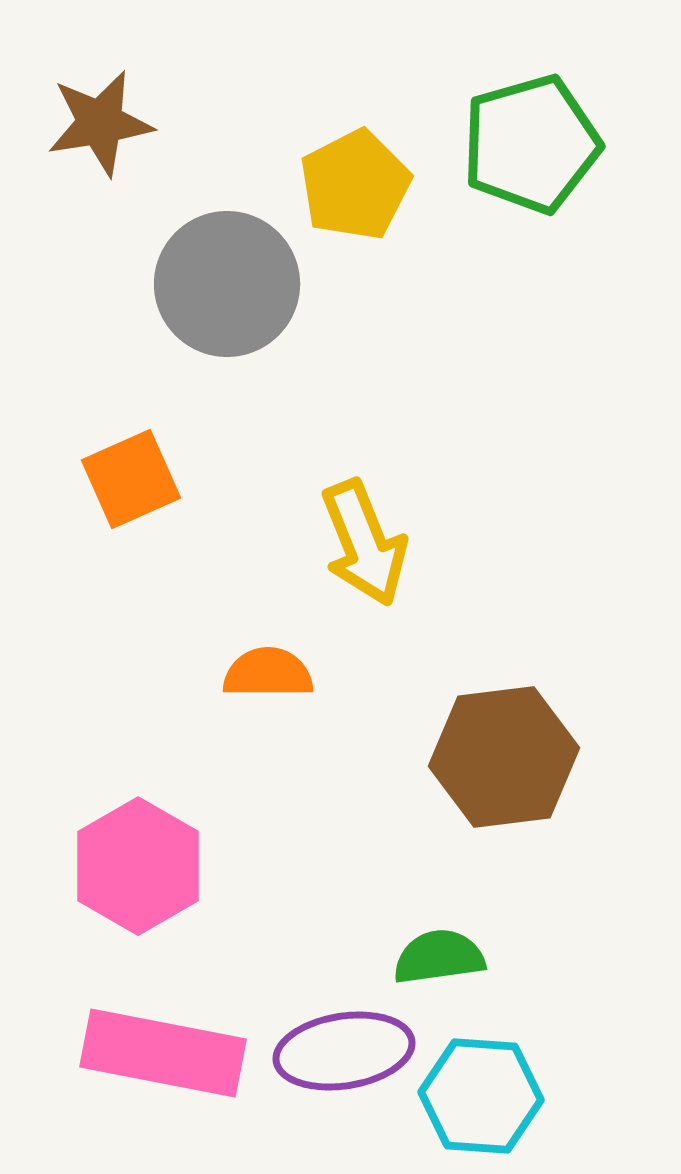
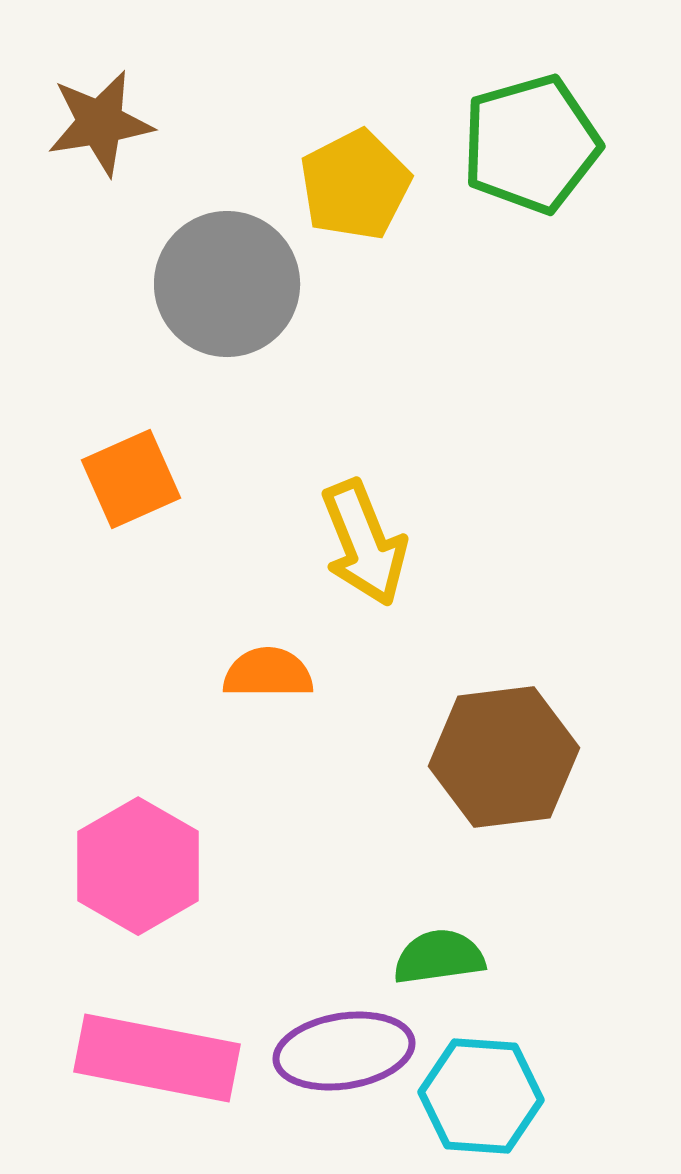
pink rectangle: moved 6 px left, 5 px down
